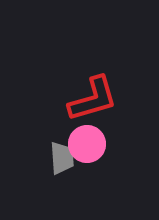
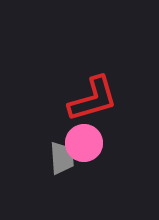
pink circle: moved 3 px left, 1 px up
